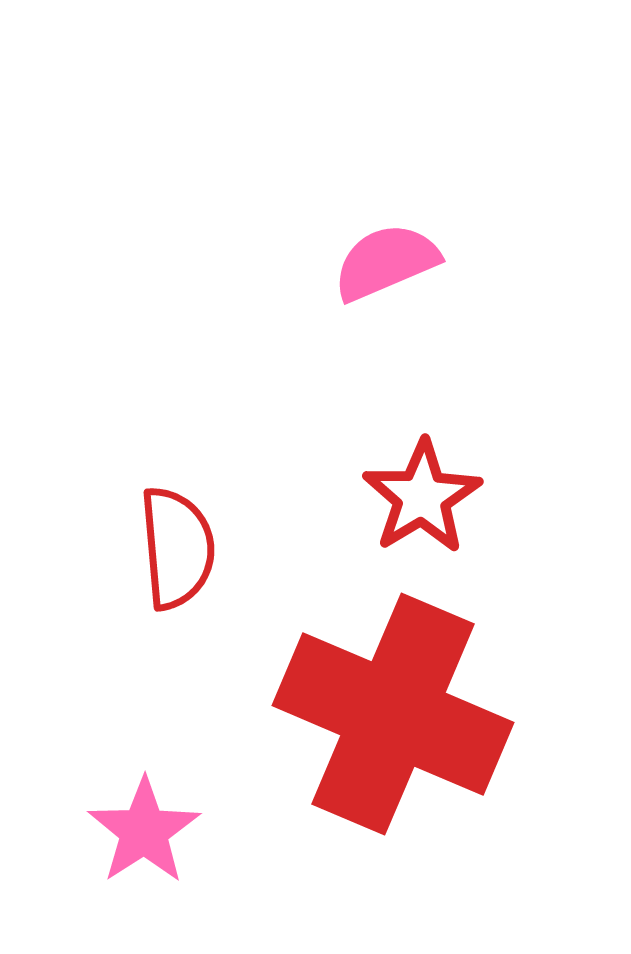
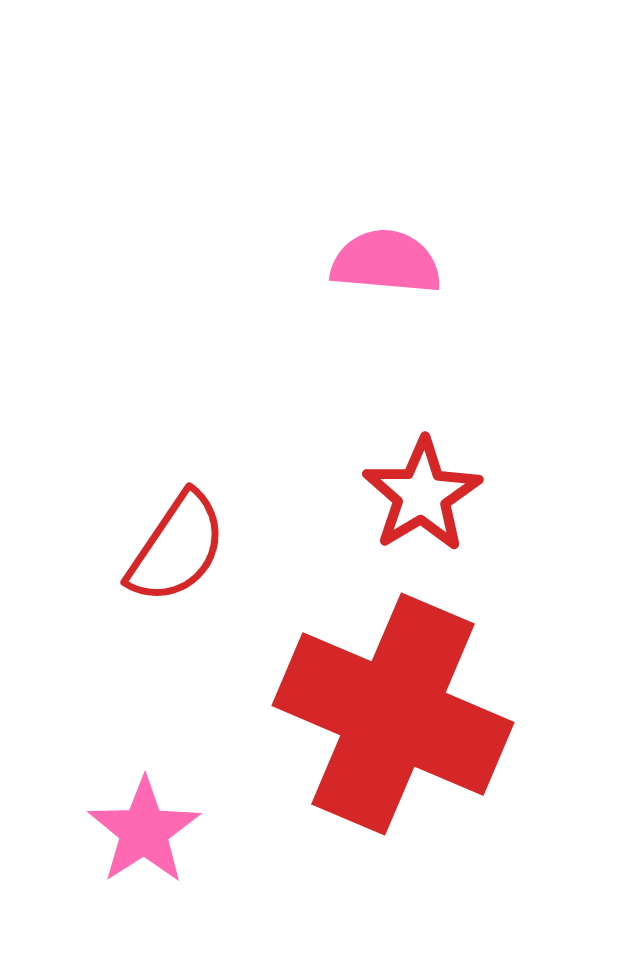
pink semicircle: rotated 28 degrees clockwise
red star: moved 2 px up
red semicircle: rotated 39 degrees clockwise
